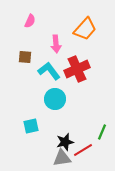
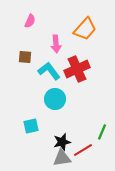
black star: moved 3 px left
